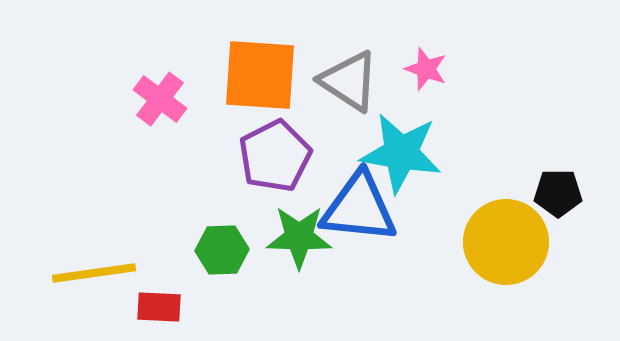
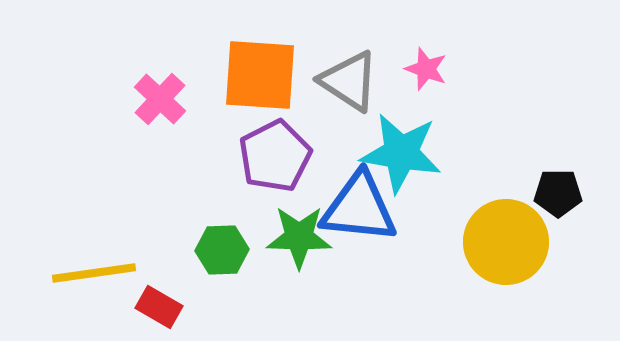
pink cross: rotated 6 degrees clockwise
red rectangle: rotated 27 degrees clockwise
